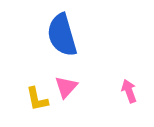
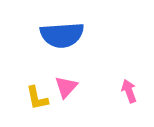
blue semicircle: rotated 78 degrees counterclockwise
yellow L-shape: moved 1 px up
